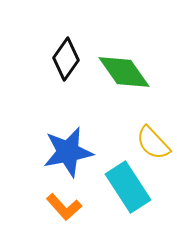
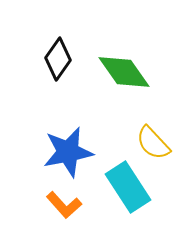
black diamond: moved 8 px left
orange L-shape: moved 2 px up
